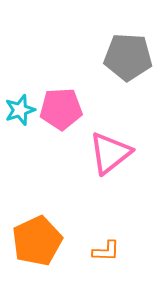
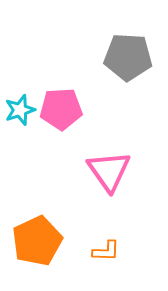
pink triangle: moved 1 px left, 18 px down; rotated 27 degrees counterclockwise
